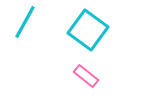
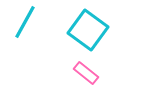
pink rectangle: moved 3 px up
